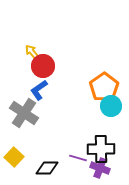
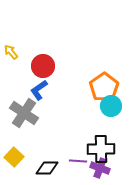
yellow arrow: moved 21 px left
purple line: moved 3 px down; rotated 12 degrees counterclockwise
